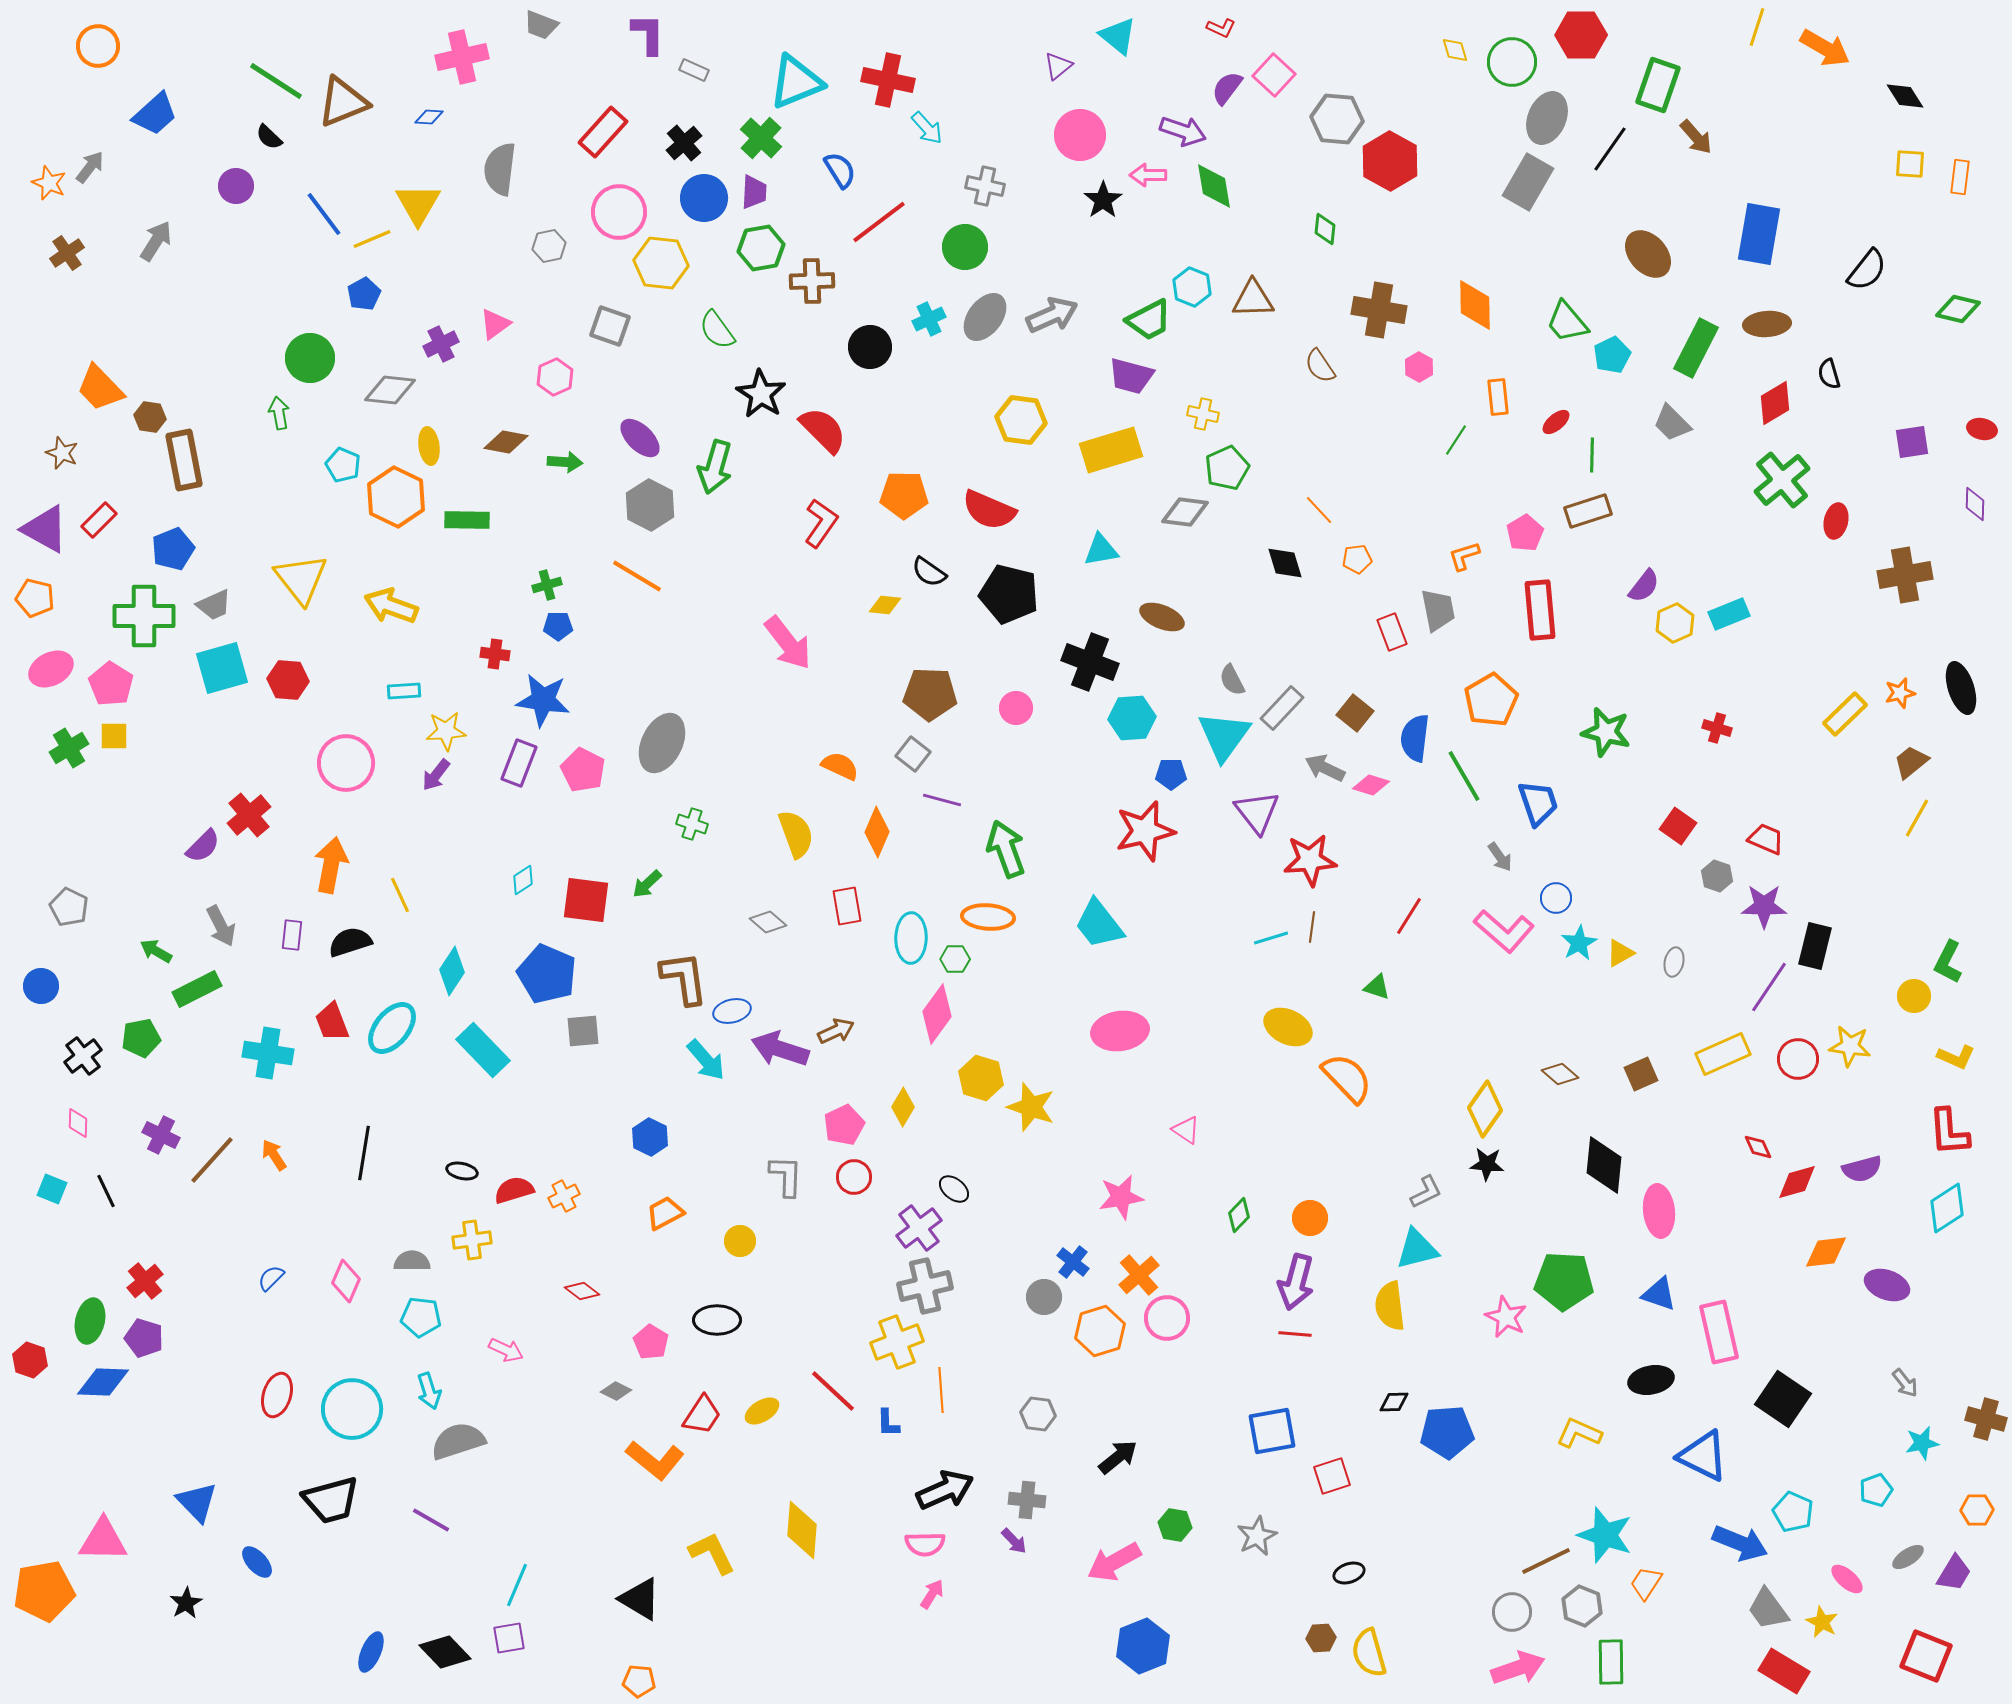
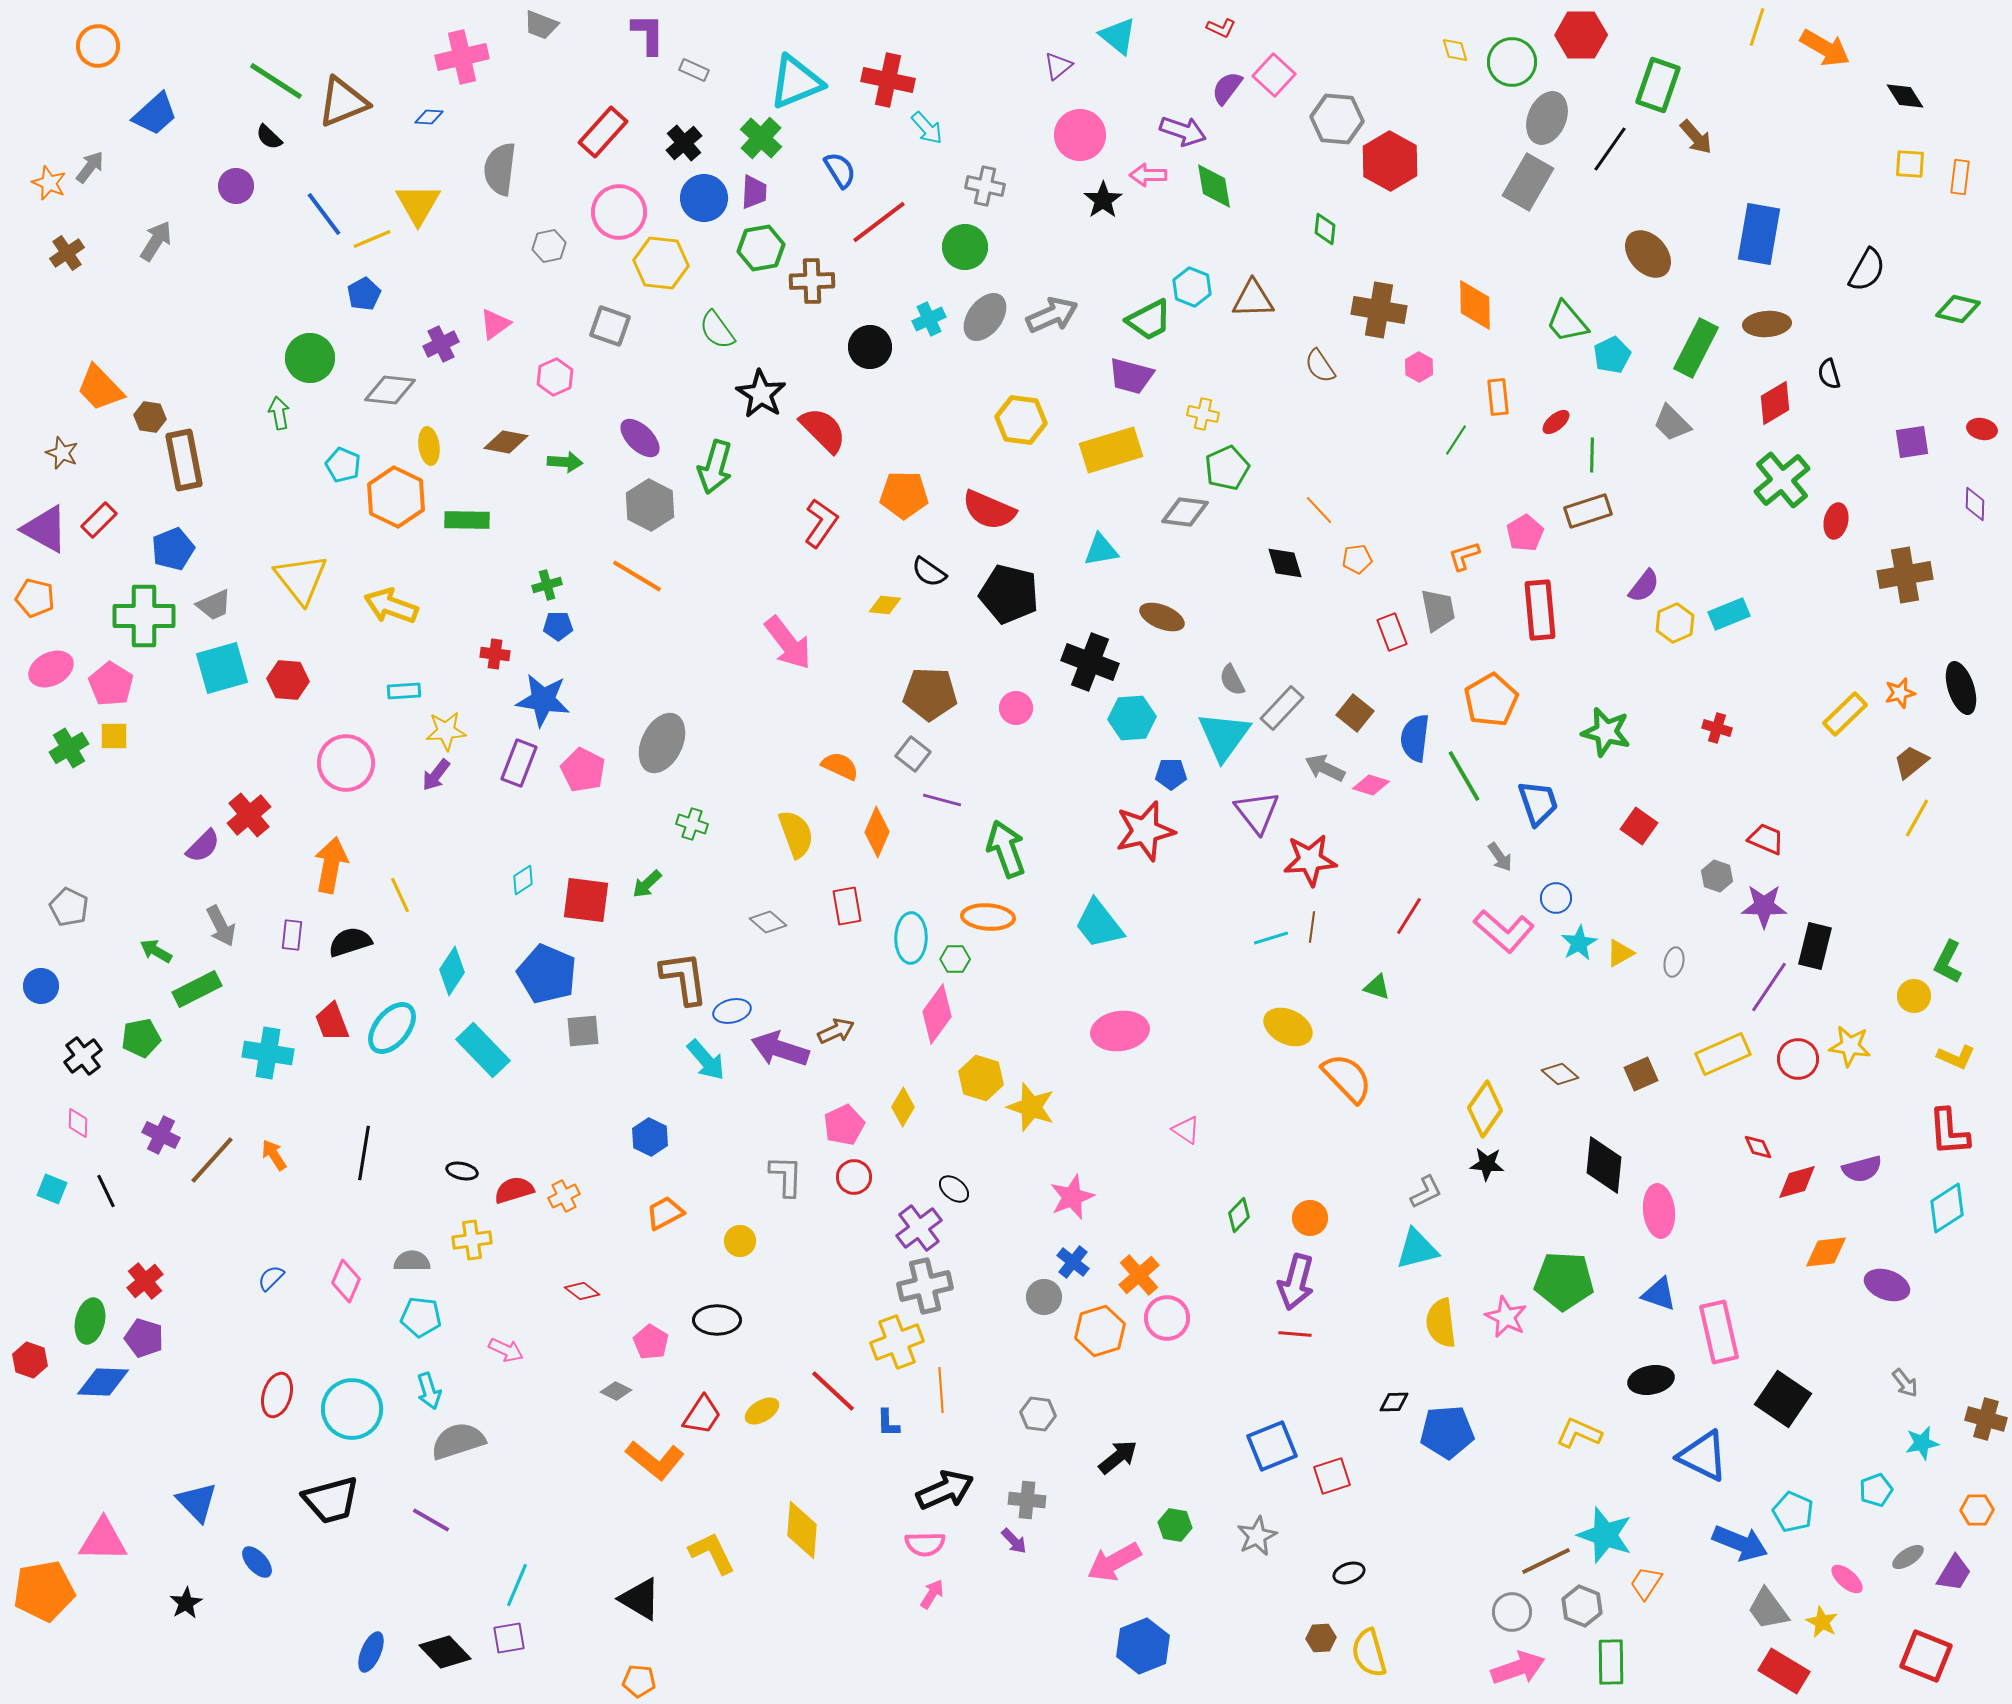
black semicircle at (1867, 270): rotated 9 degrees counterclockwise
red square at (1678, 826): moved 39 px left
pink star at (1121, 1197): moved 49 px left; rotated 12 degrees counterclockwise
yellow semicircle at (1390, 1306): moved 51 px right, 17 px down
blue square at (1272, 1431): moved 15 px down; rotated 12 degrees counterclockwise
